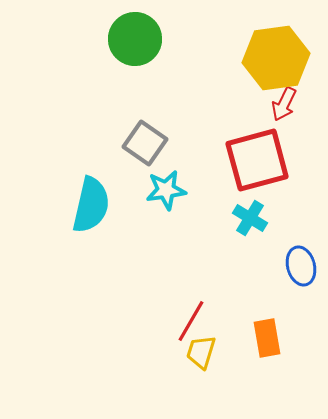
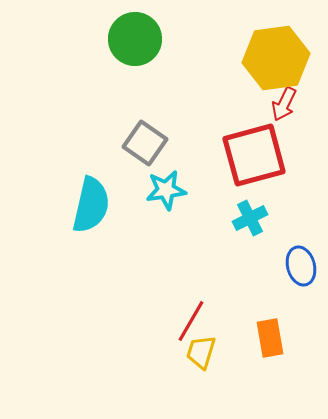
red square: moved 3 px left, 5 px up
cyan cross: rotated 32 degrees clockwise
orange rectangle: moved 3 px right
